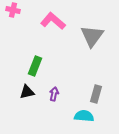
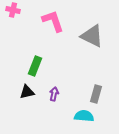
pink L-shape: rotated 30 degrees clockwise
gray triangle: rotated 40 degrees counterclockwise
